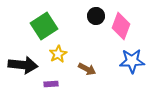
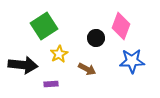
black circle: moved 22 px down
yellow star: moved 1 px right
